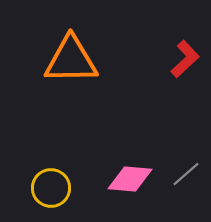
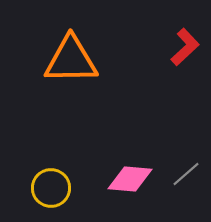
red L-shape: moved 12 px up
